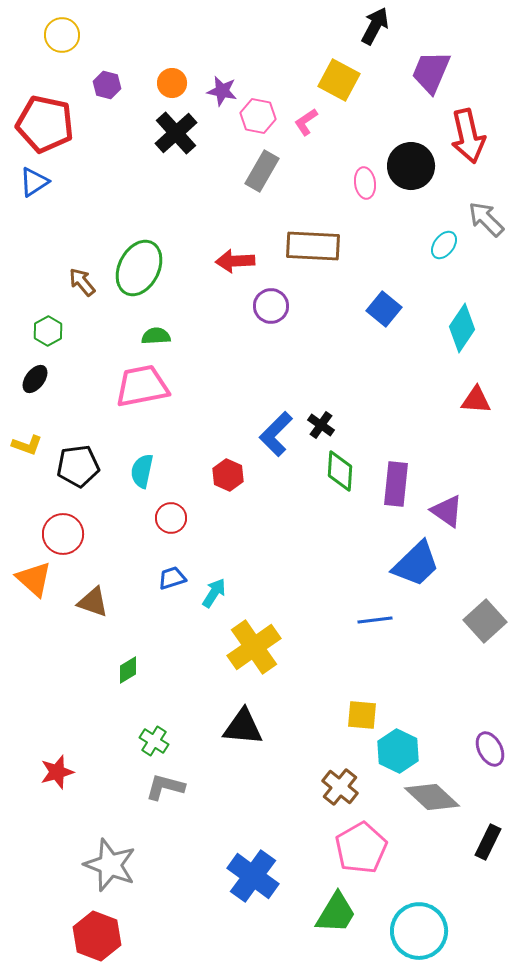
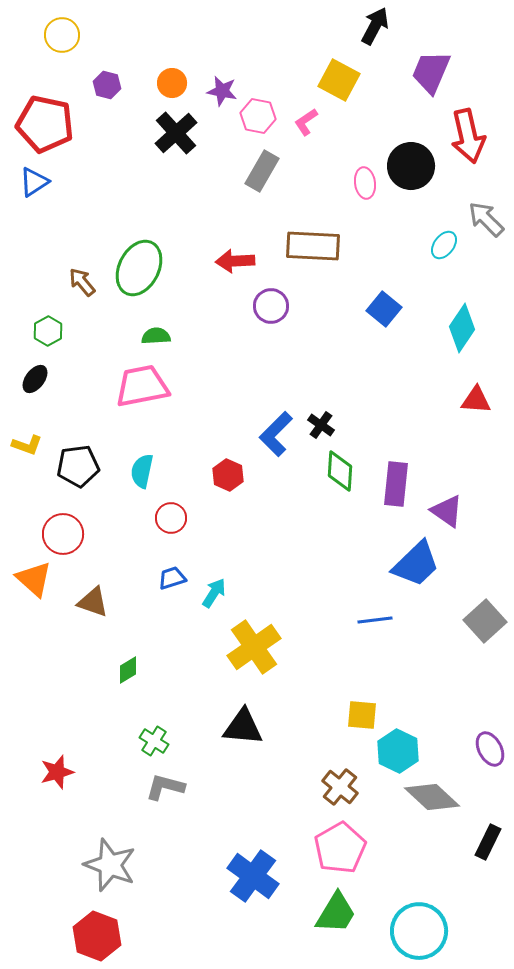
pink pentagon at (361, 848): moved 21 px left
